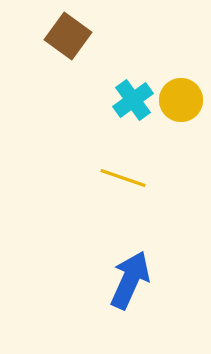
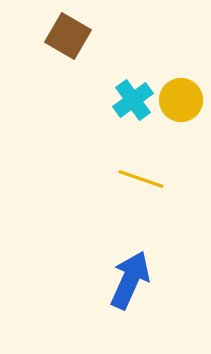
brown square: rotated 6 degrees counterclockwise
yellow line: moved 18 px right, 1 px down
